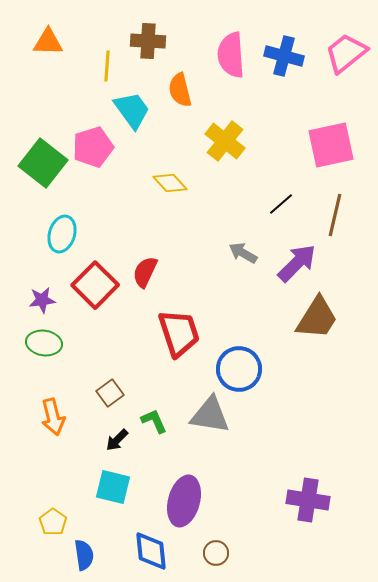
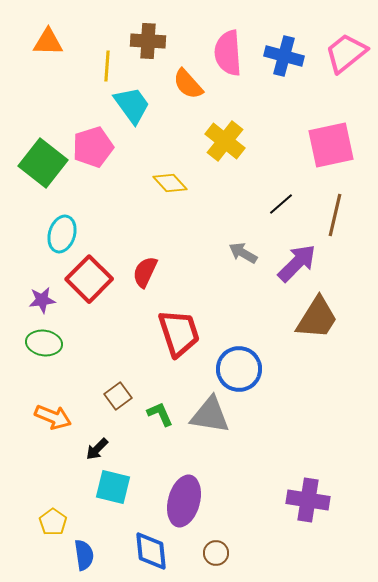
pink semicircle: moved 3 px left, 2 px up
orange semicircle: moved 8 px right, 6 px up; rotated 28 degrees counterclockwise
cyan trapezoid: moved 5 px up
red square: moved 6 px left, 6 px up
brown square: moved 8 px right, 3 px down
orange arrow: rotated 54 degrees counterclockwise
green L-shape: moved 6 px right, 7 px up
black arrow: moved 20 px left, 9 px down
